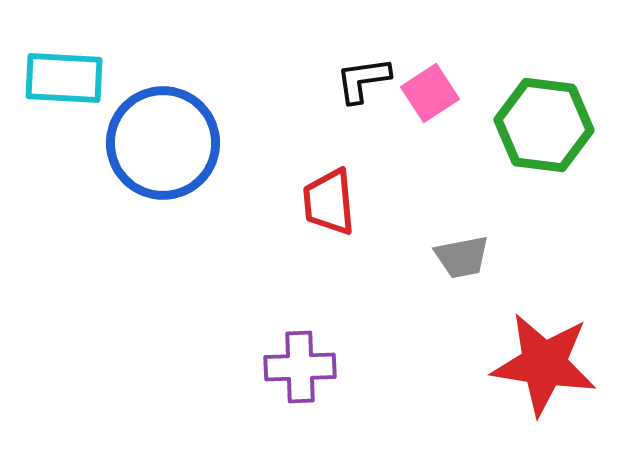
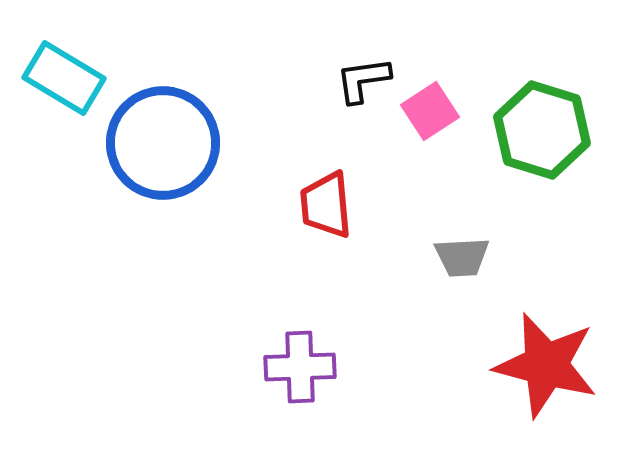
cyan rectangle: rotated 28 degrees clockwise
pink square: moved 18 px down
green hexagon: moved 2 px left, 5 px down; rotated 10 degrees clockwise
red trapezoid: moved 3 px left, 3 px down
gray trapezoid: rotated 8 degrees clockwise
red star: moved 2 px right, 1 px down; rotated 6 degrees clockwise
